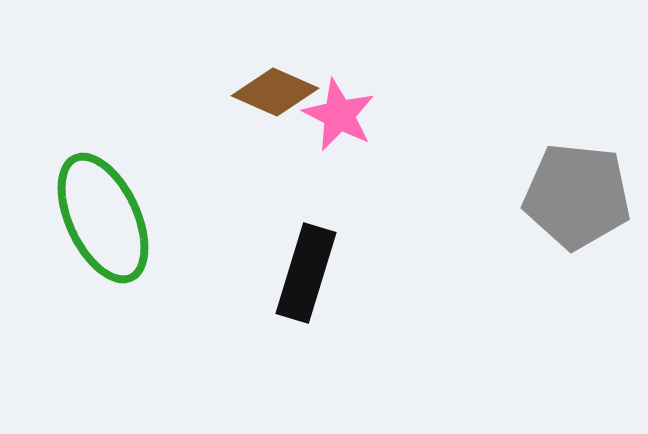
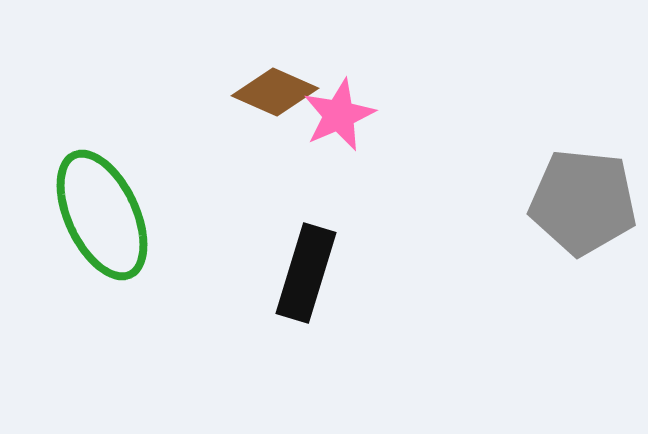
pink star: rotated 22 degrees clockwise
gray pentagon: moved 6 px right, 6 px down
green ellipse: moved 1 px left, 3 px up
